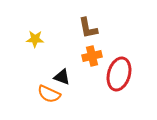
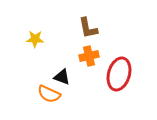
orange cross: moved 3 px left
